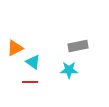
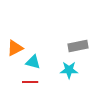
cyan triangle: rotated 21 degrees counterclockwise
